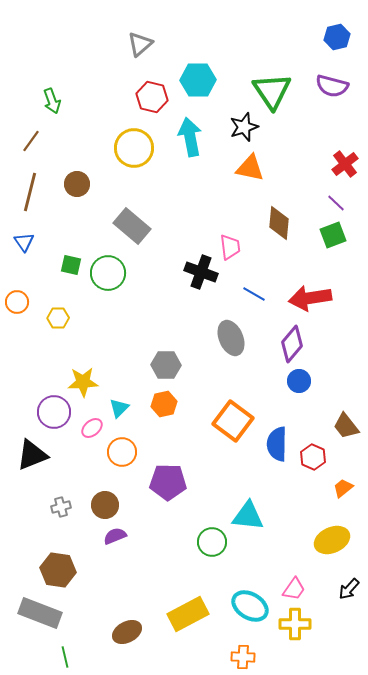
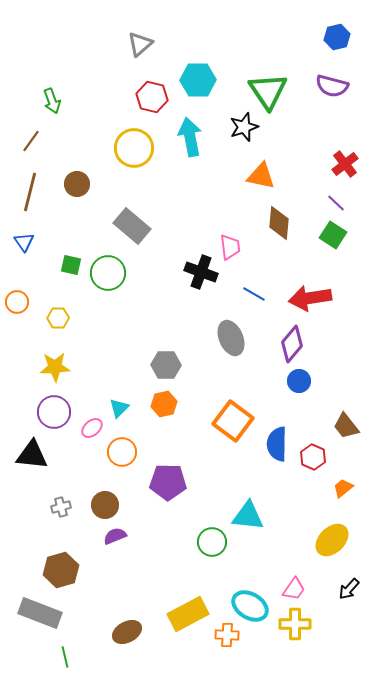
green triangle at (272, 91): moved 4 px left
orange triangle at (250, 168): moved 11 px right, 8 px down
green square at (333, 235): rotated 36 degrees counterclockwise
yellow star at (83, 382): moved 28 px left, 15 px up
black triangle at (32, 455): rotated 28 degrees clockwise
yellow ellipse at (332, 540): rotated 20 degrees counterclockwise
brown hexagon at (58, 570): moved 3 px right; rotated 24 degrees counterclockwise
orange cross at (243, 657): moved 16 px left, 22 px up
